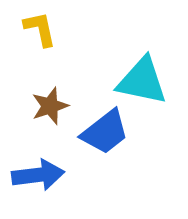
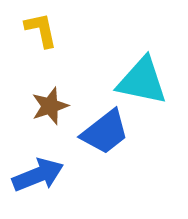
yellow L-shape: moved 1 px right, 1 px down
blue arrow: rotated 15 degrees counterclockwise
